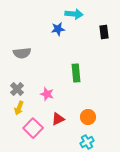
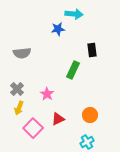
black rectangle: moved 12 px left, 18 px down
green rectangle: moved 3 px left, 3 px up; rotated 30 degrees clockwise
pink star: rotated 16 degrees clockwise
orange circle: moved 2 px right, 2 px up
